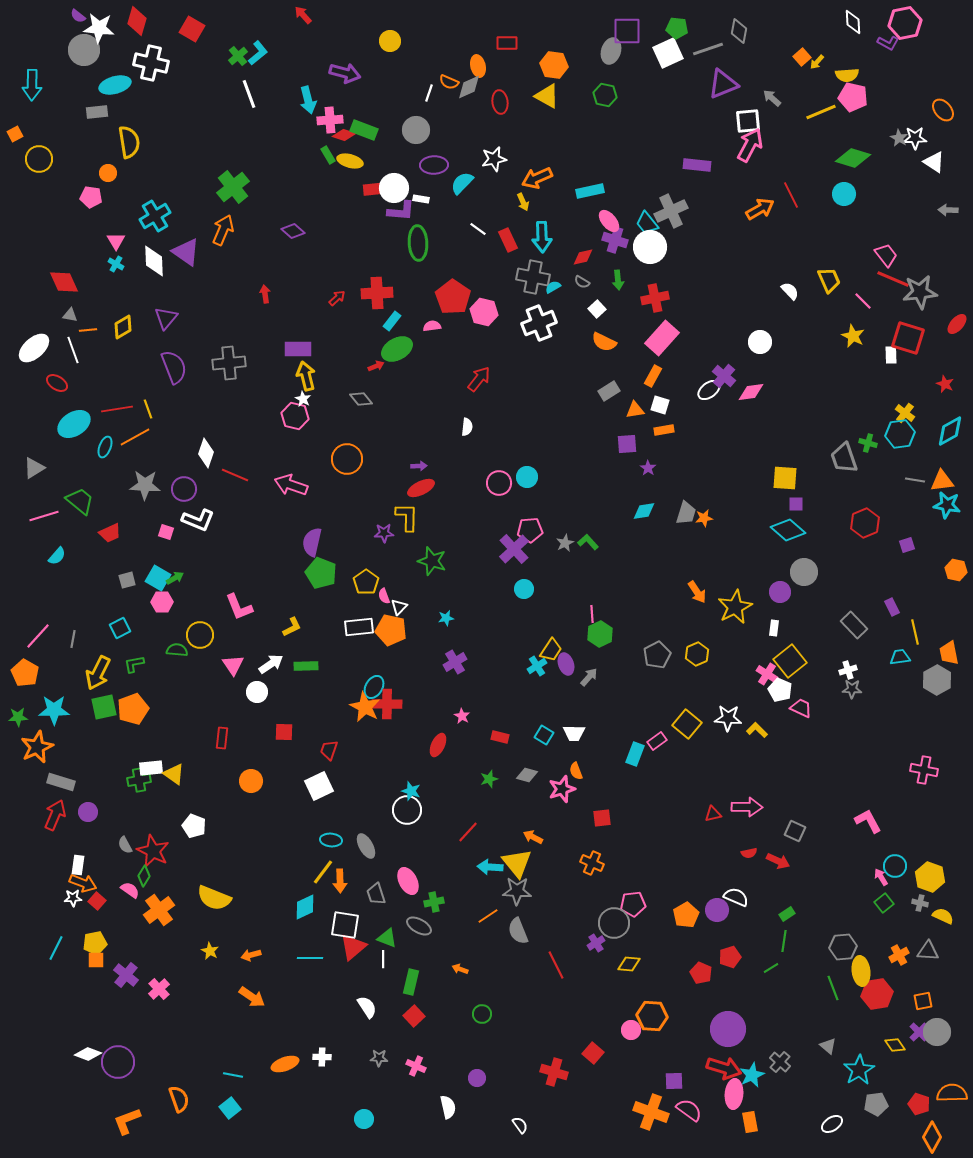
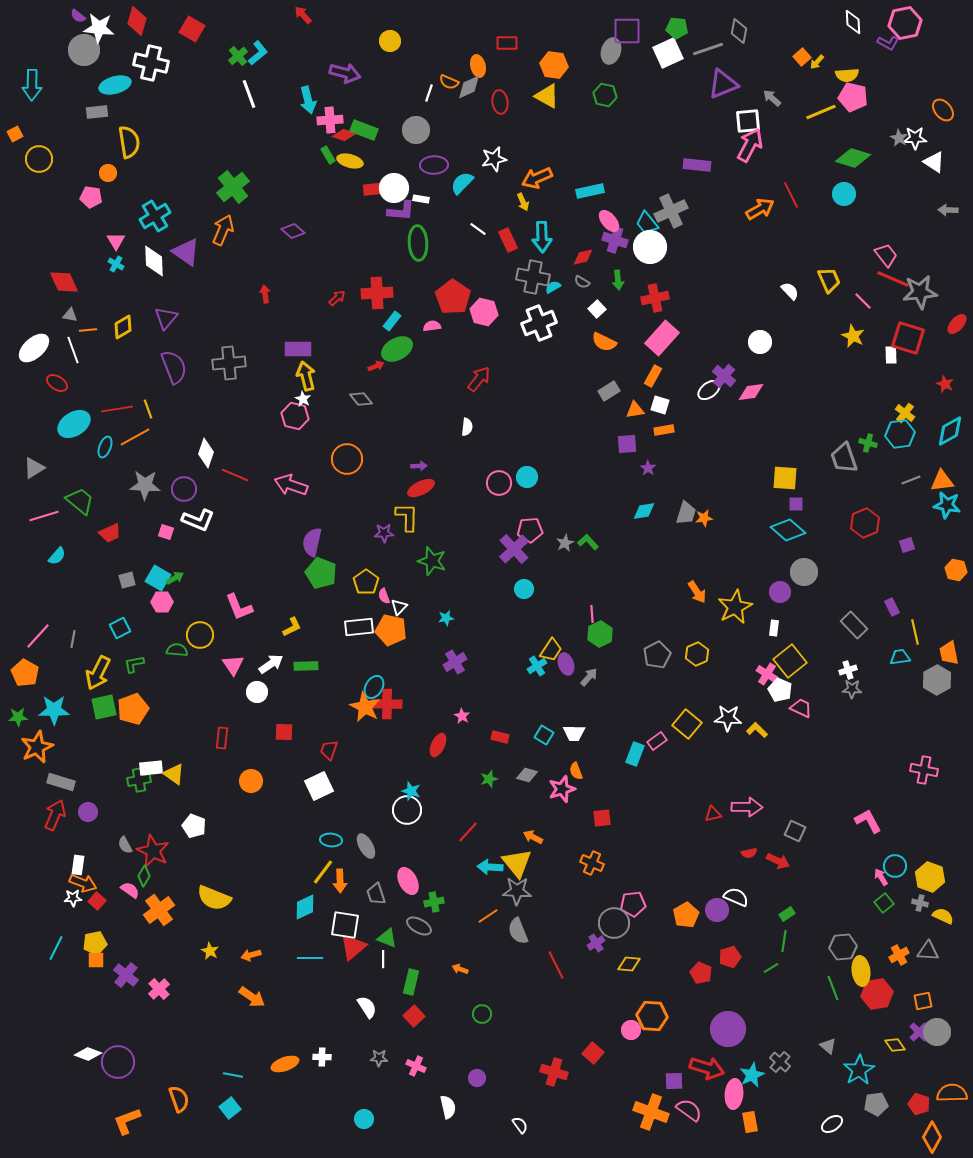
gray line at (915, 480): moved 4 px left; rotated 30 degrees counterclockwise
red arrow at (724, 1068): moved 17 px left
